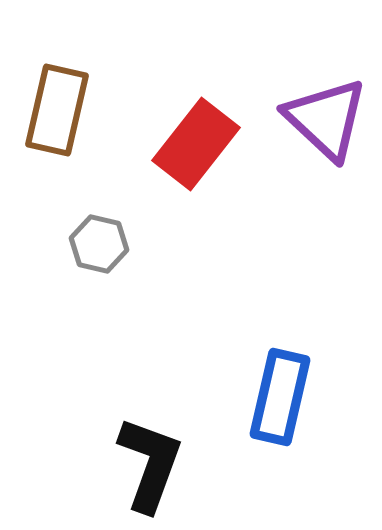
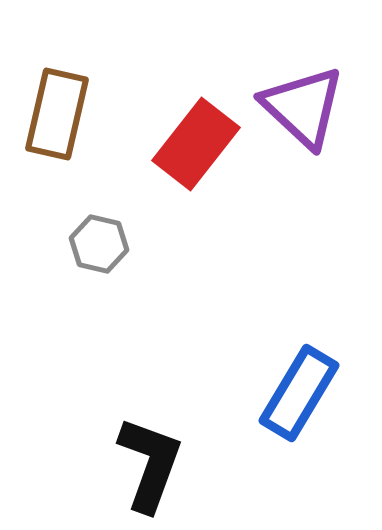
brown rectangle: moved 4 px down
purple triangle: moved 23 px left, 12 px up
blue rectangle: moved 19 px right, 4 px up; rotated 18 degrees clockwise
